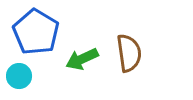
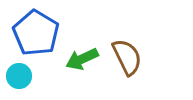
blue pentagon: moved 1 px down
brown semicircle: moved 2 px left, 4 px down; rotated 18 degrees counterclockwise
